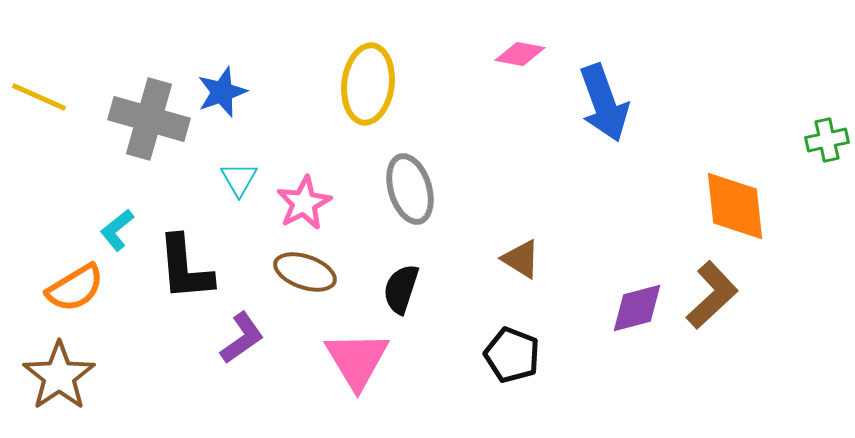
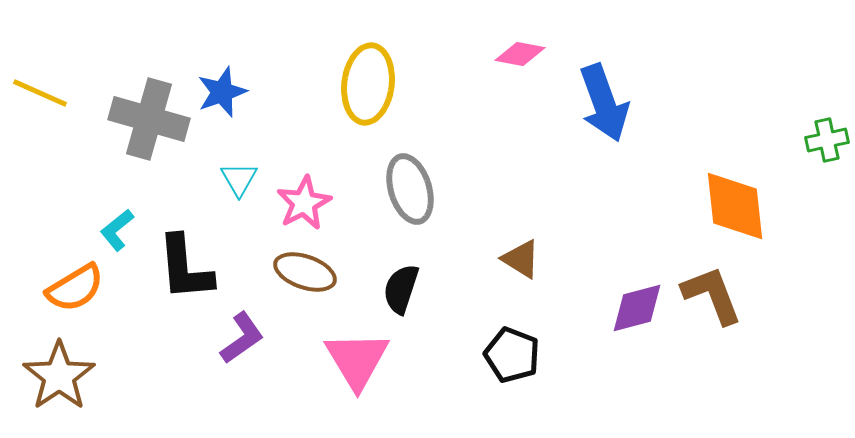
yellow line: moved 1 px right, 4 px up
brown L-shape: rotated 68 degrees counterclockwise
